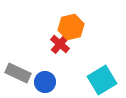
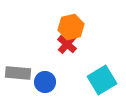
red cross: moved 7 px right
gray rectangle: rotated 20 degrees counterclockwise
